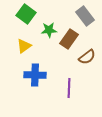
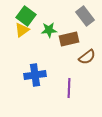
green square: moved 2 px down
brown rectangle: rotated 42 degrees clockwise
yellow triangle: moved 2 px left, 16 px up
blue cross: rotated 10 degrees counterclockwise
